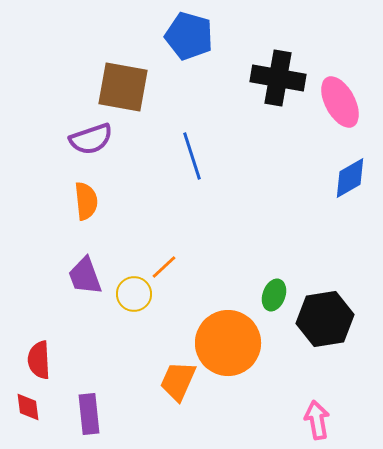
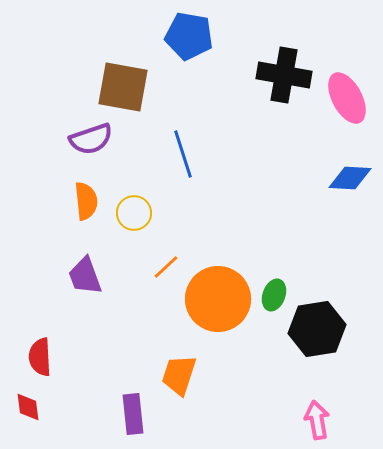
blue pentagon: rotated 6 degrees counterclockwise
black cross: moved 6 px right, 3 px up
pink ellipse: moved 7 px right, 4 px up
blue line: moved 9 px left, 2 px up
blue diamond: rotated 33 degrees clockwise
orange line: moved 2 px right
yellow circle: moved 81 px up
black hexagon: moved 8 px left, 10 px down
orange circle: moved 10 px left, 44 px up
red semicircle: moved 1 px right, 3 px up
orange trapezoid: moved 1 px right, 6 px up; rotated 6 degrees counterclockwise
purple rectangle: moved 44 px right
